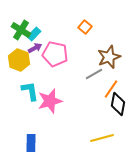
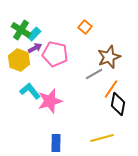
cyan L-shape: rotated 30 degrees counterclockwise
blue rectangle: moved 25 px right
